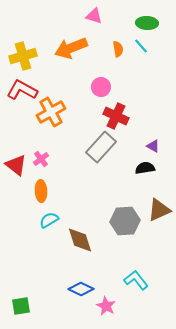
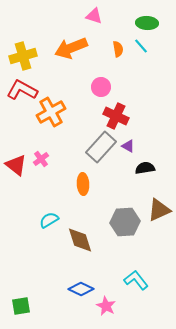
purple triangle: moved 25 px left
orange ellipse: moved 42 px right, 7 px up
gray hexagon: moved 1 px down
